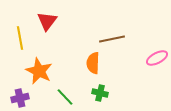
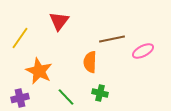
red triangle: moved 12 px right
yellow line: rotated 45 degrees clockwise
pink ellipse: moved 14 px left, 7 px up
orange semicircle: moved 3 px left, 1 px up
green line: moved 1 px right
